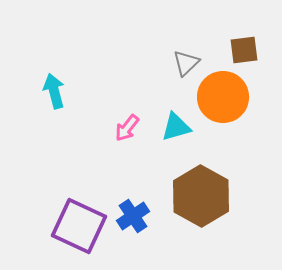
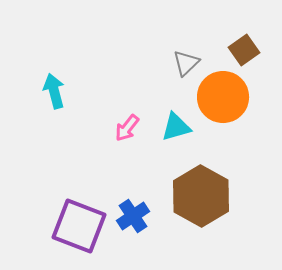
brown square: rotated 28 degrees counterclockwise
purple square: rotated 4 degrees counterclockwise
